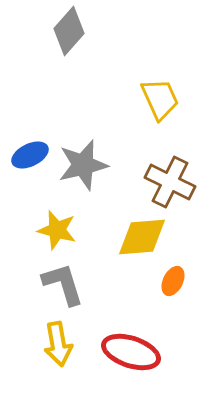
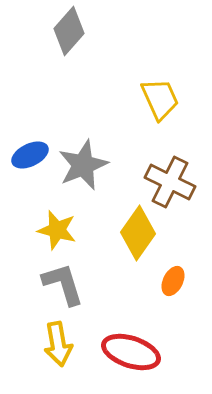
gray star: rotated 9 degrees counterclockwise
yellow diamond: moved 4 px left, 4 px up; rotated 50 degrees counterclockwise
